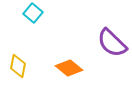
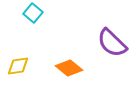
yellow diamond: rotated 70 degrees clockwise
